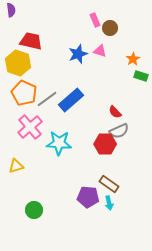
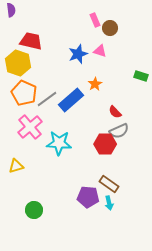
orange star: moved 38 px left, 25 px down
